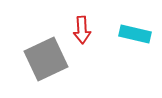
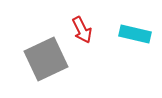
red arrow: rotated 24 degrees counterclockwise
